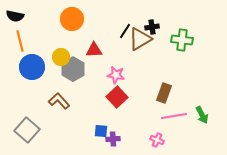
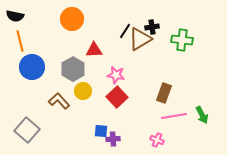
yellow circle: moved 22 px right, 34 px down
